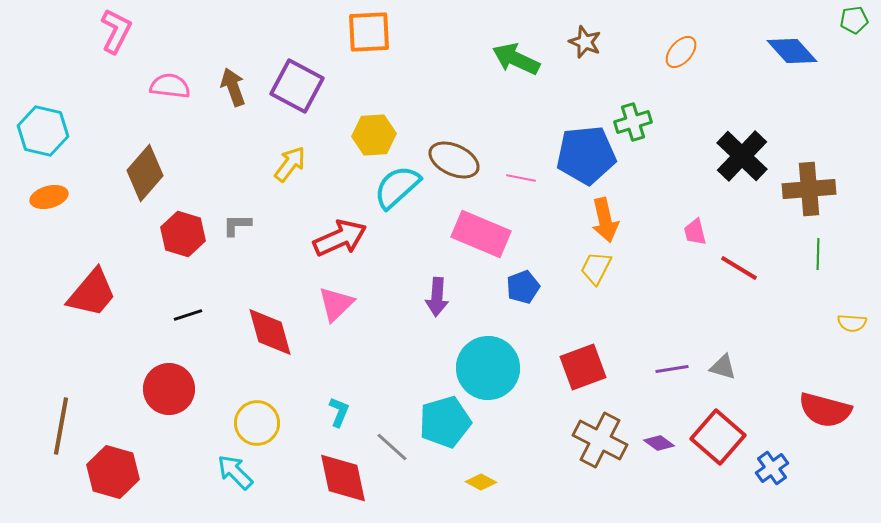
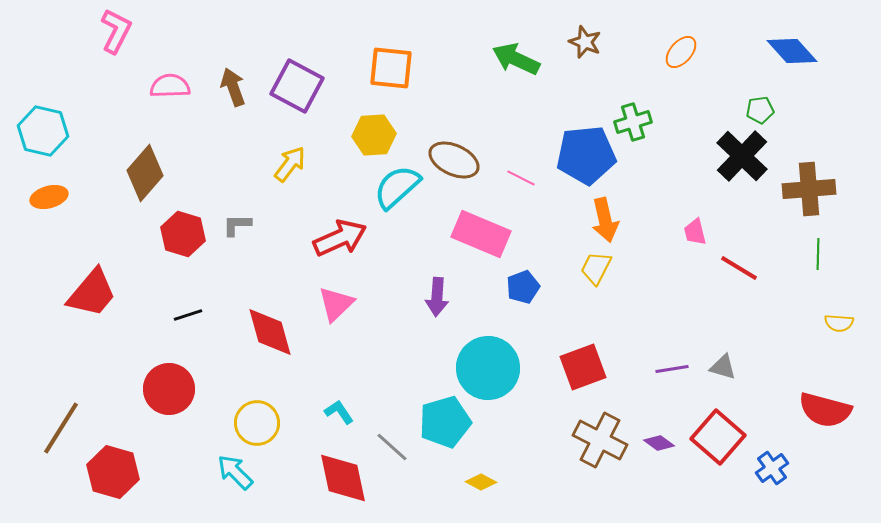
green pentagon at (854, 20): moved 94 px left, 90 px down
orange square at (369, 32): moved 22 px right, 36 px down; rotated 9 degrees clockwise
pink semicircle at (170, 86): rotated 9 degrees counterclockwise
pink line at (521, 178): rotated 16 degrees clockwise
yellow semicircle at (852, 323): moved 13 px left
cyan L-shape at (339, 412): rotated 56 degrees counterclockwise
brown line at (61, 426): moved 2 px down; rotated 22 degrees clockwise
